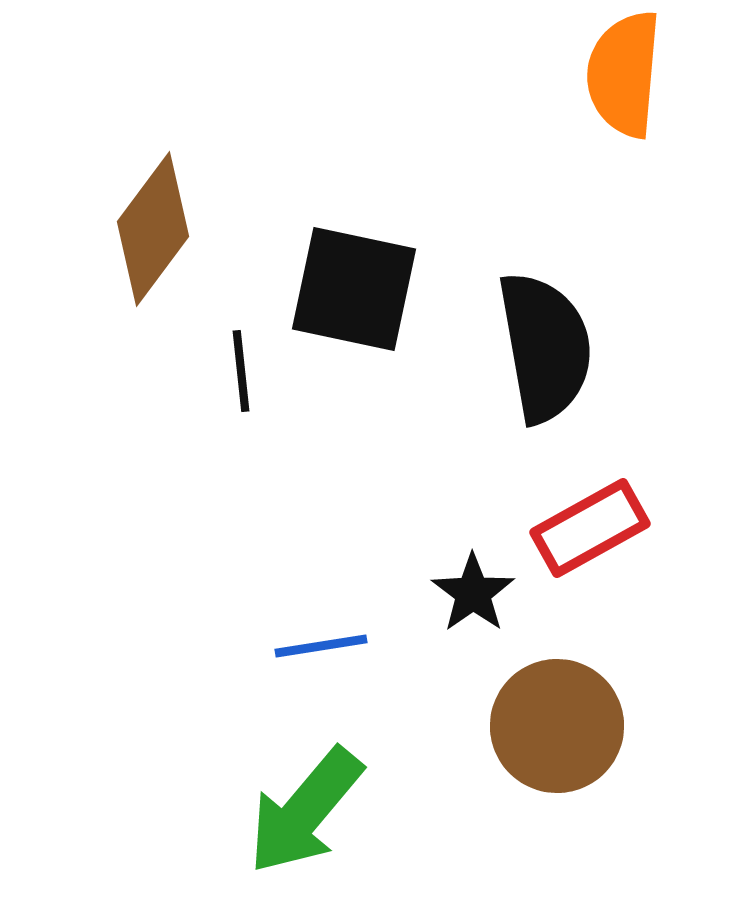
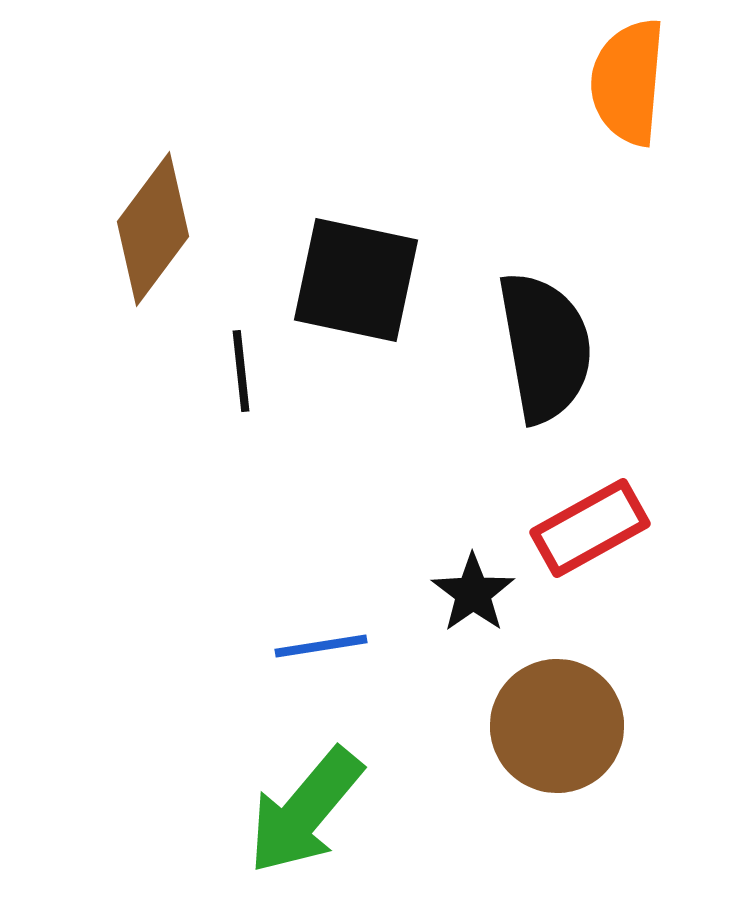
orange semicircle: moved 4 px right, 8 px down
black square: moved 2 px right, 9 px up
